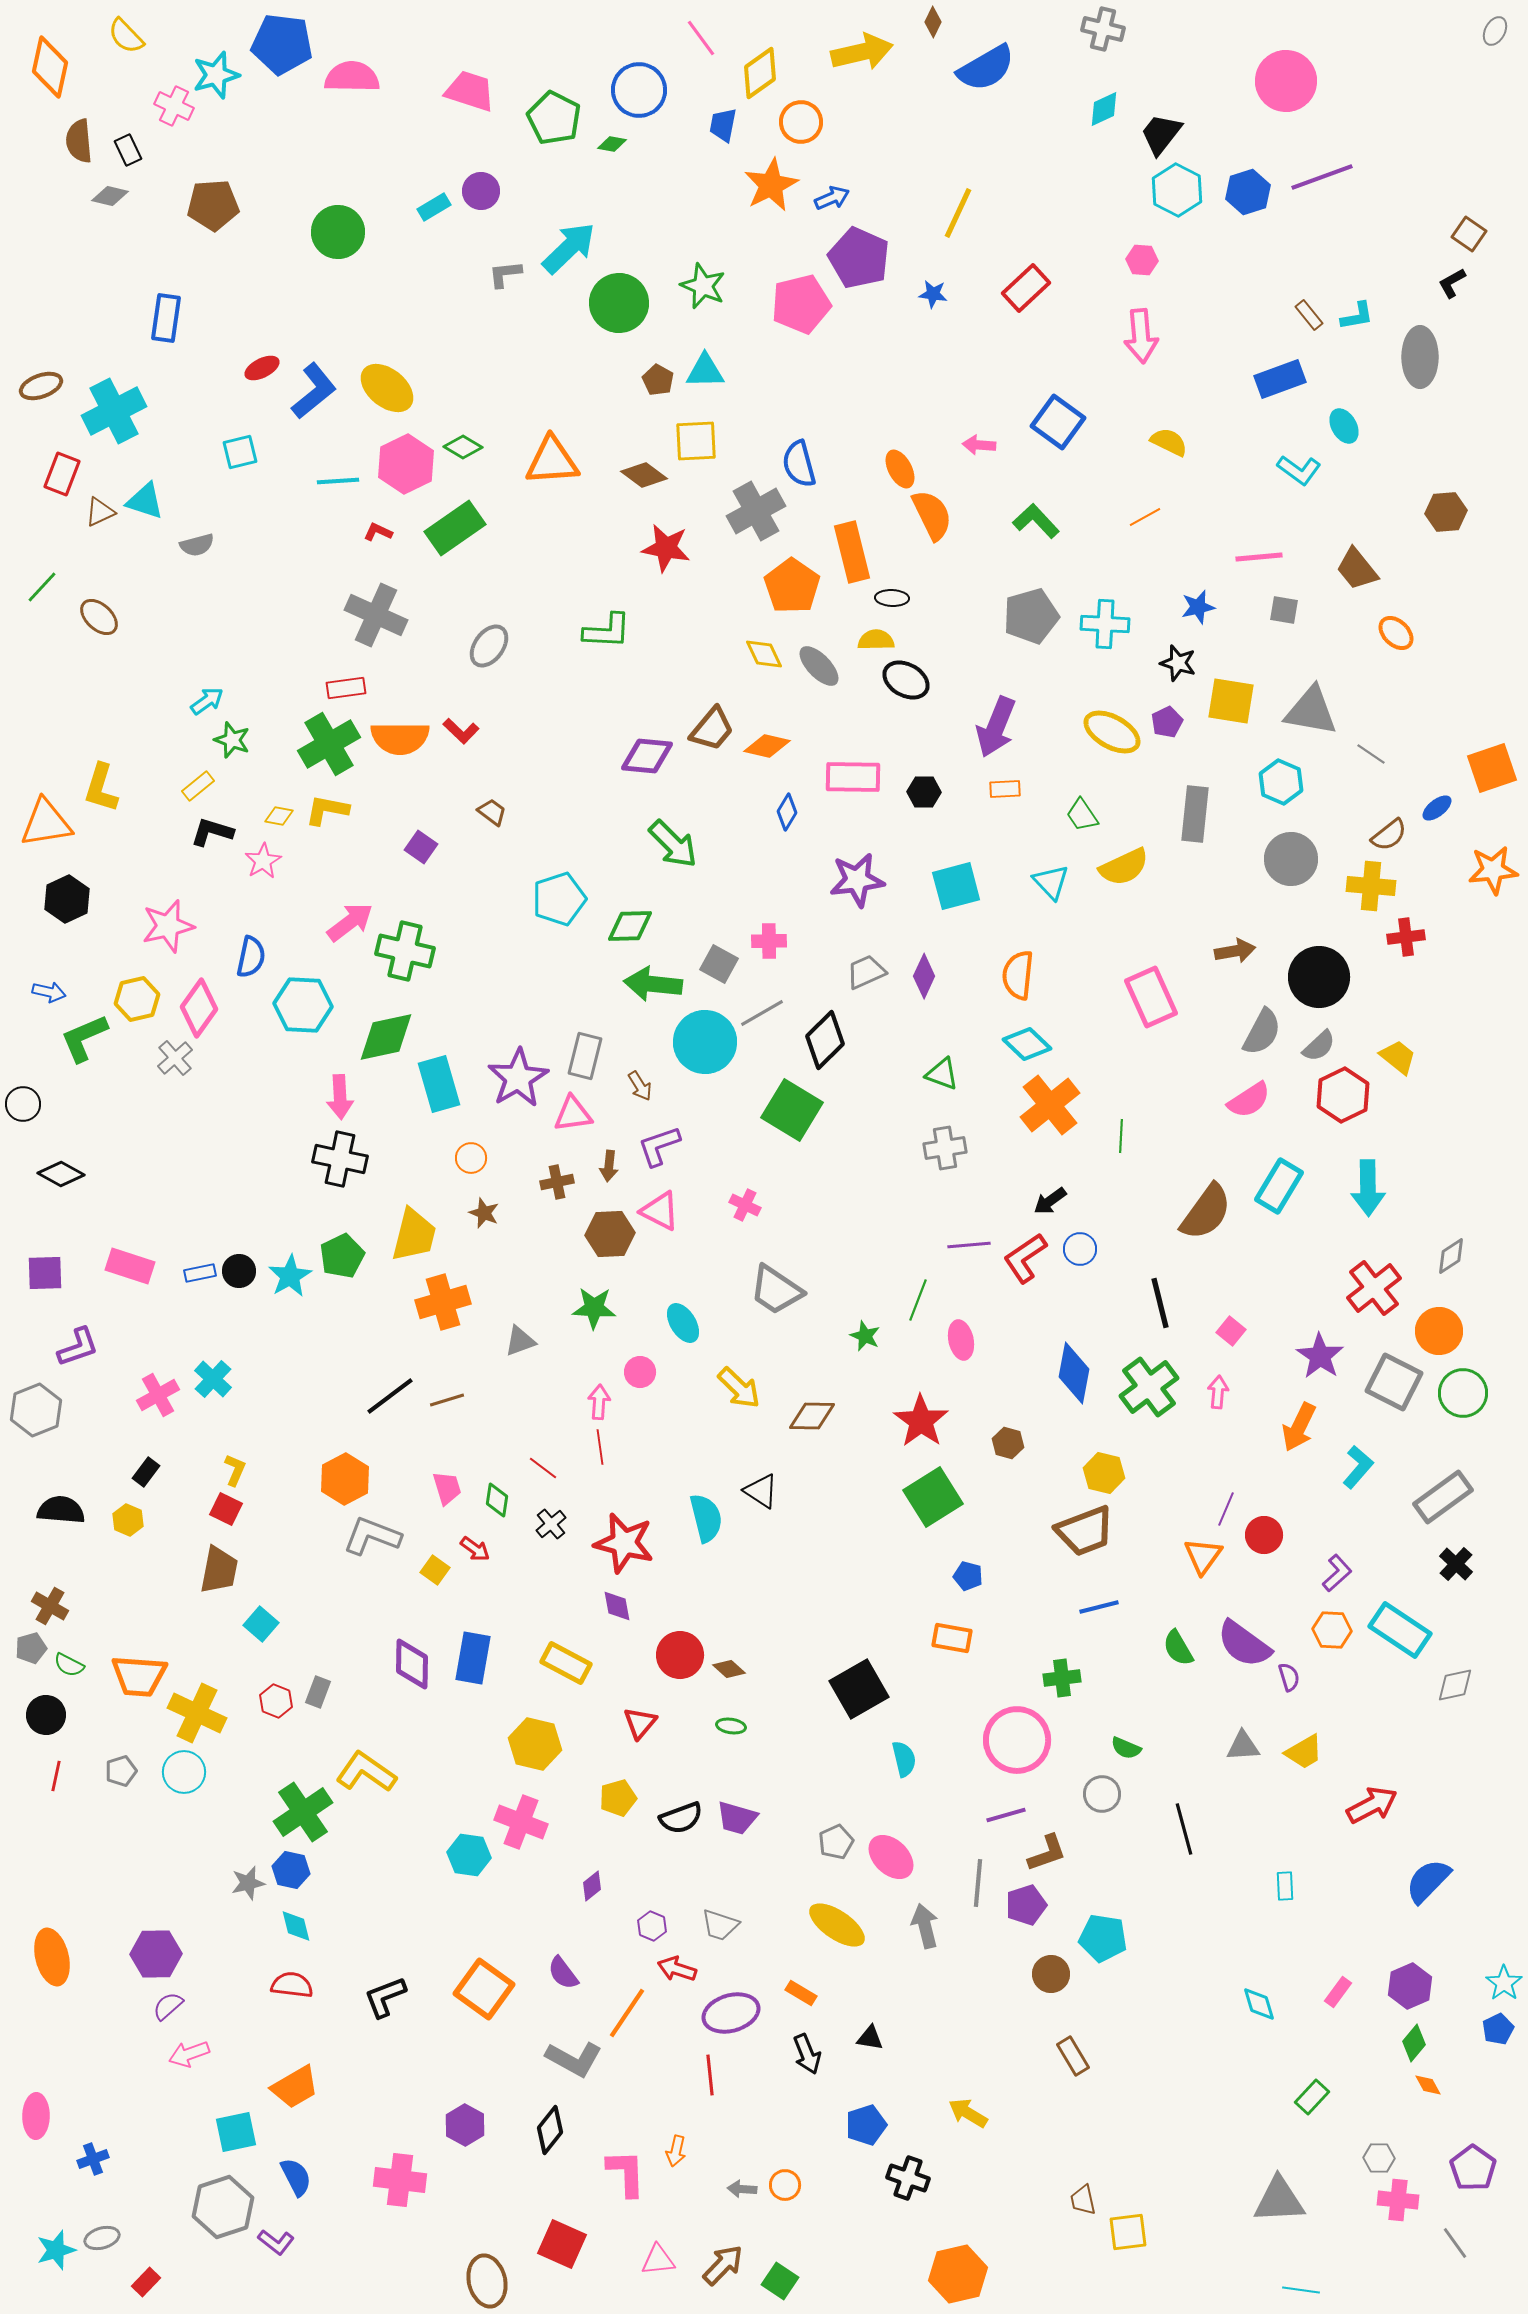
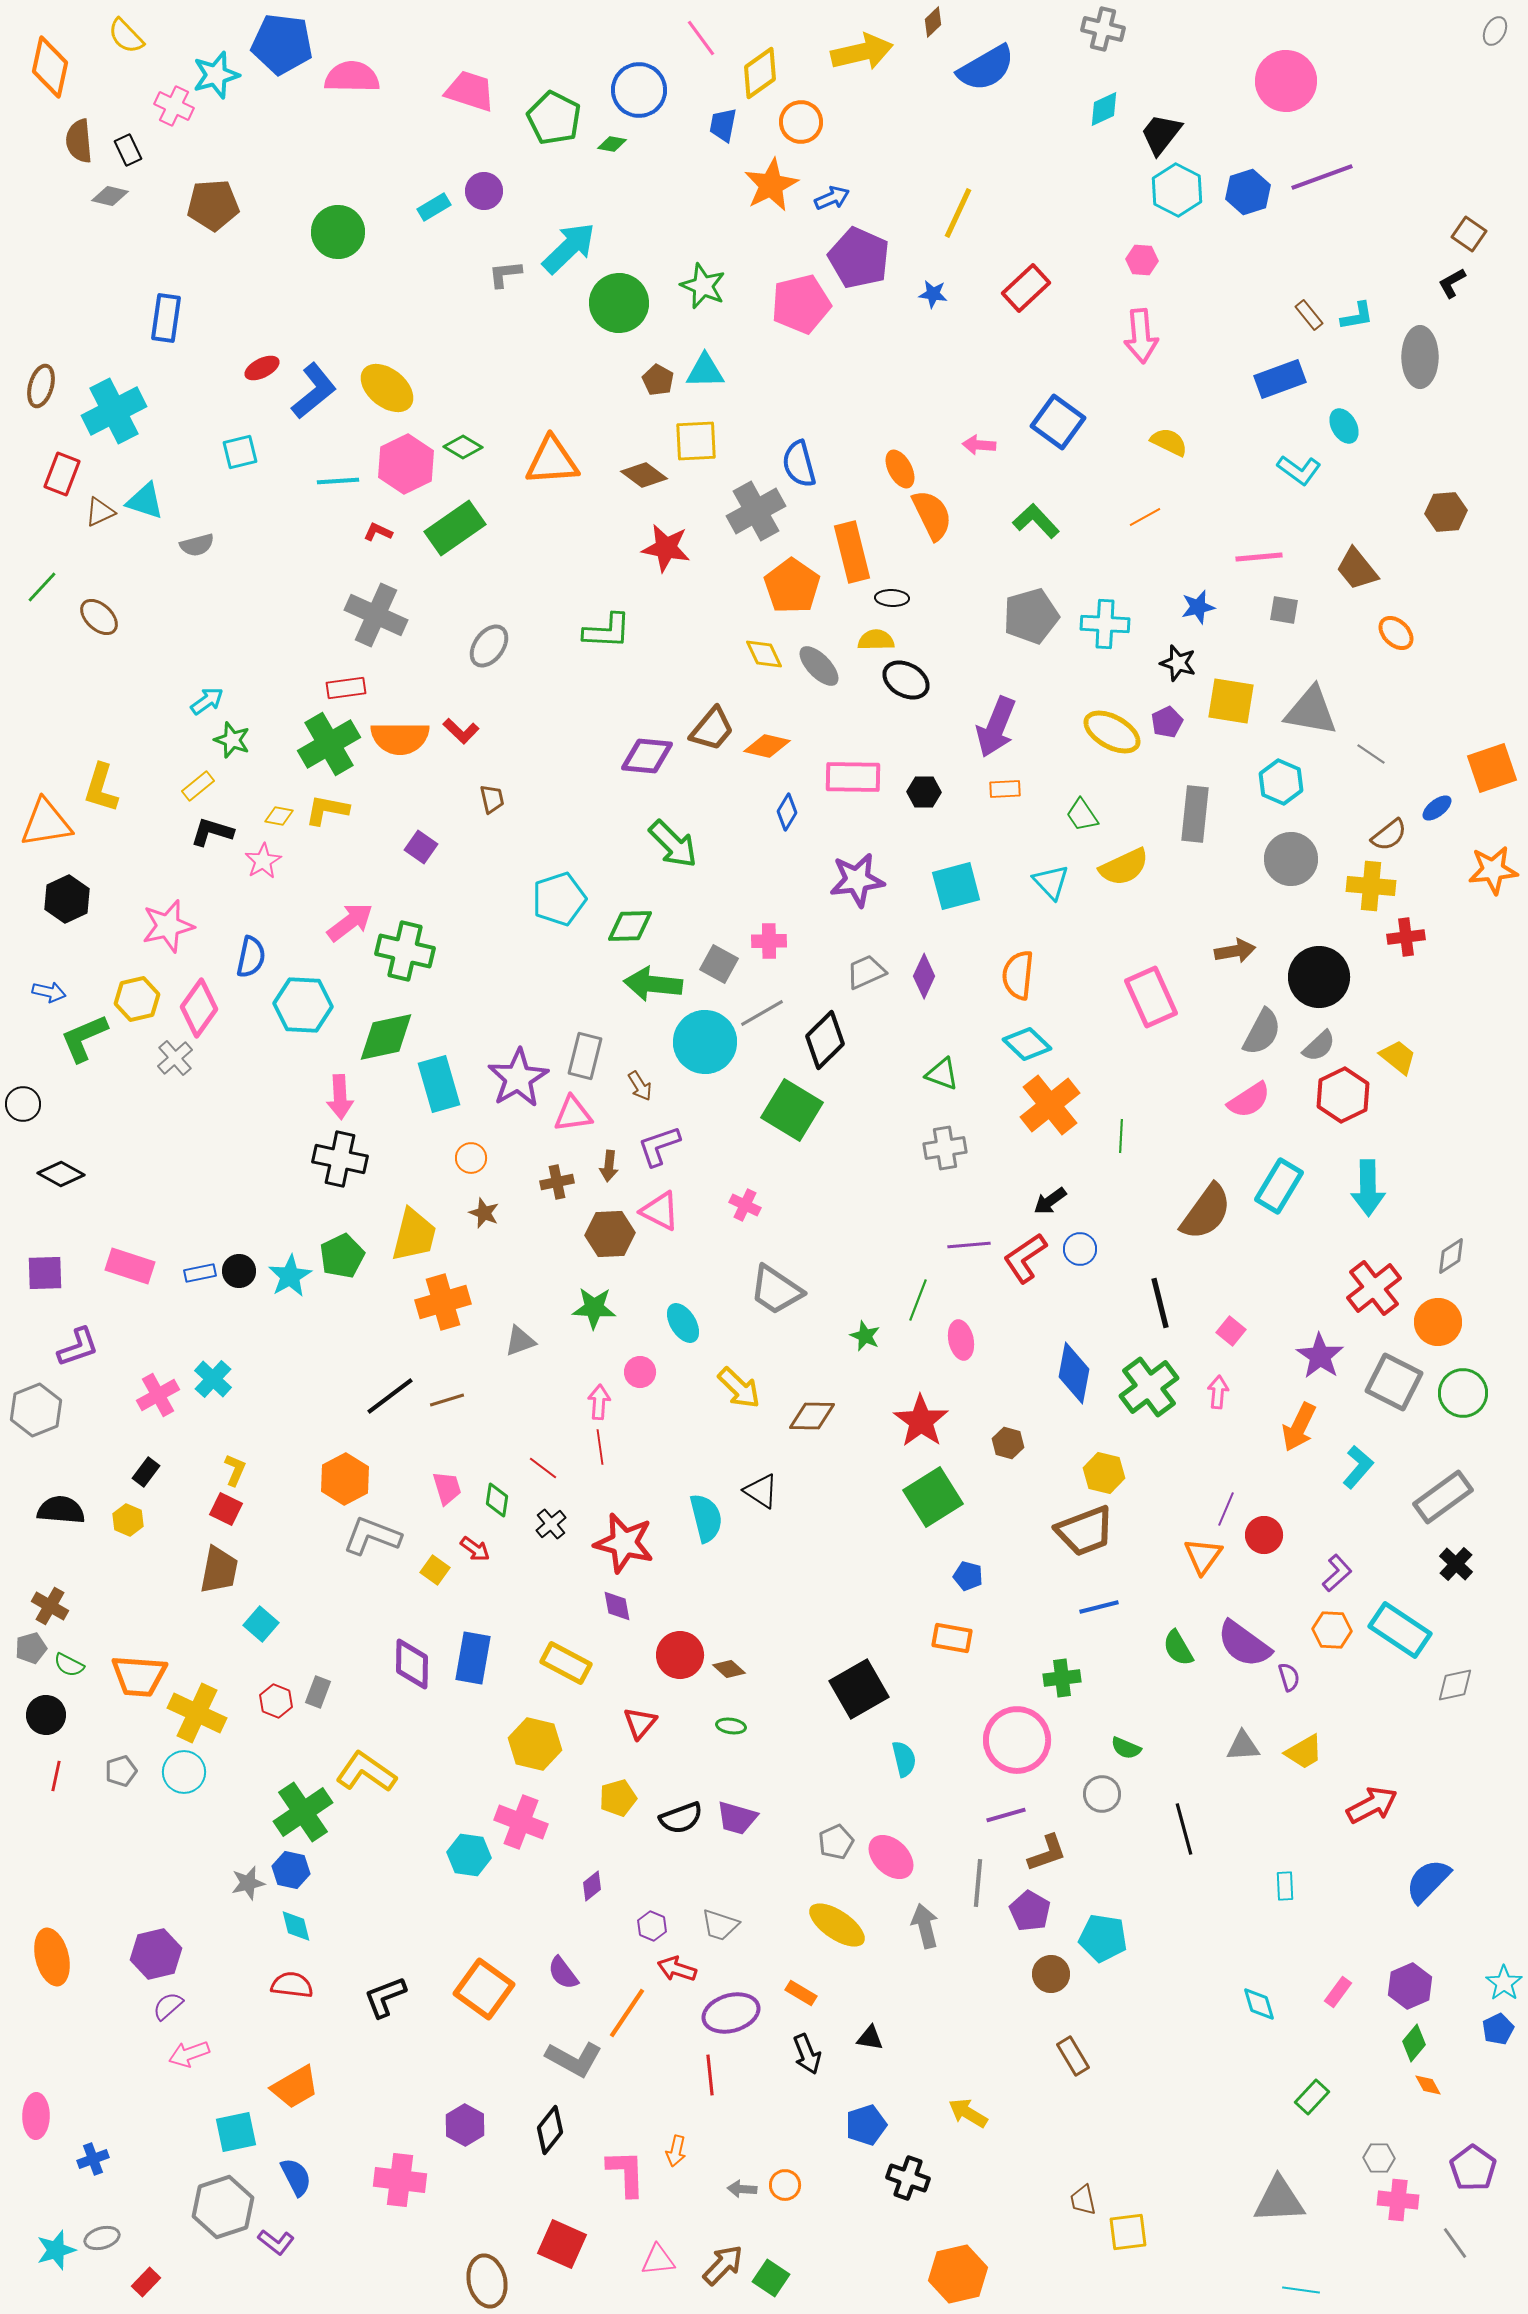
brown diamond at (933, 22): rotated 20 degrees clockwise
purple circle at (481, 191): moved 3 px right
brown ellipse at (41, 386): rotated 54 degrees counterclockwise
brown trapezoid at (492, 812): moved 13 px up; rotated 40 degrees clockwise
orange circle at (1439, 1331): moved 1 px left, 9 px up
purple pentagon at (1026, 1905): moved 4 px right, 6 px down; rotated 24 degrees counterclockwise
purple hexagon at (156, 1954): rotated 12 degrees counterclockwise
green square at (780, 2281): moved 9 px left, 3 px up
